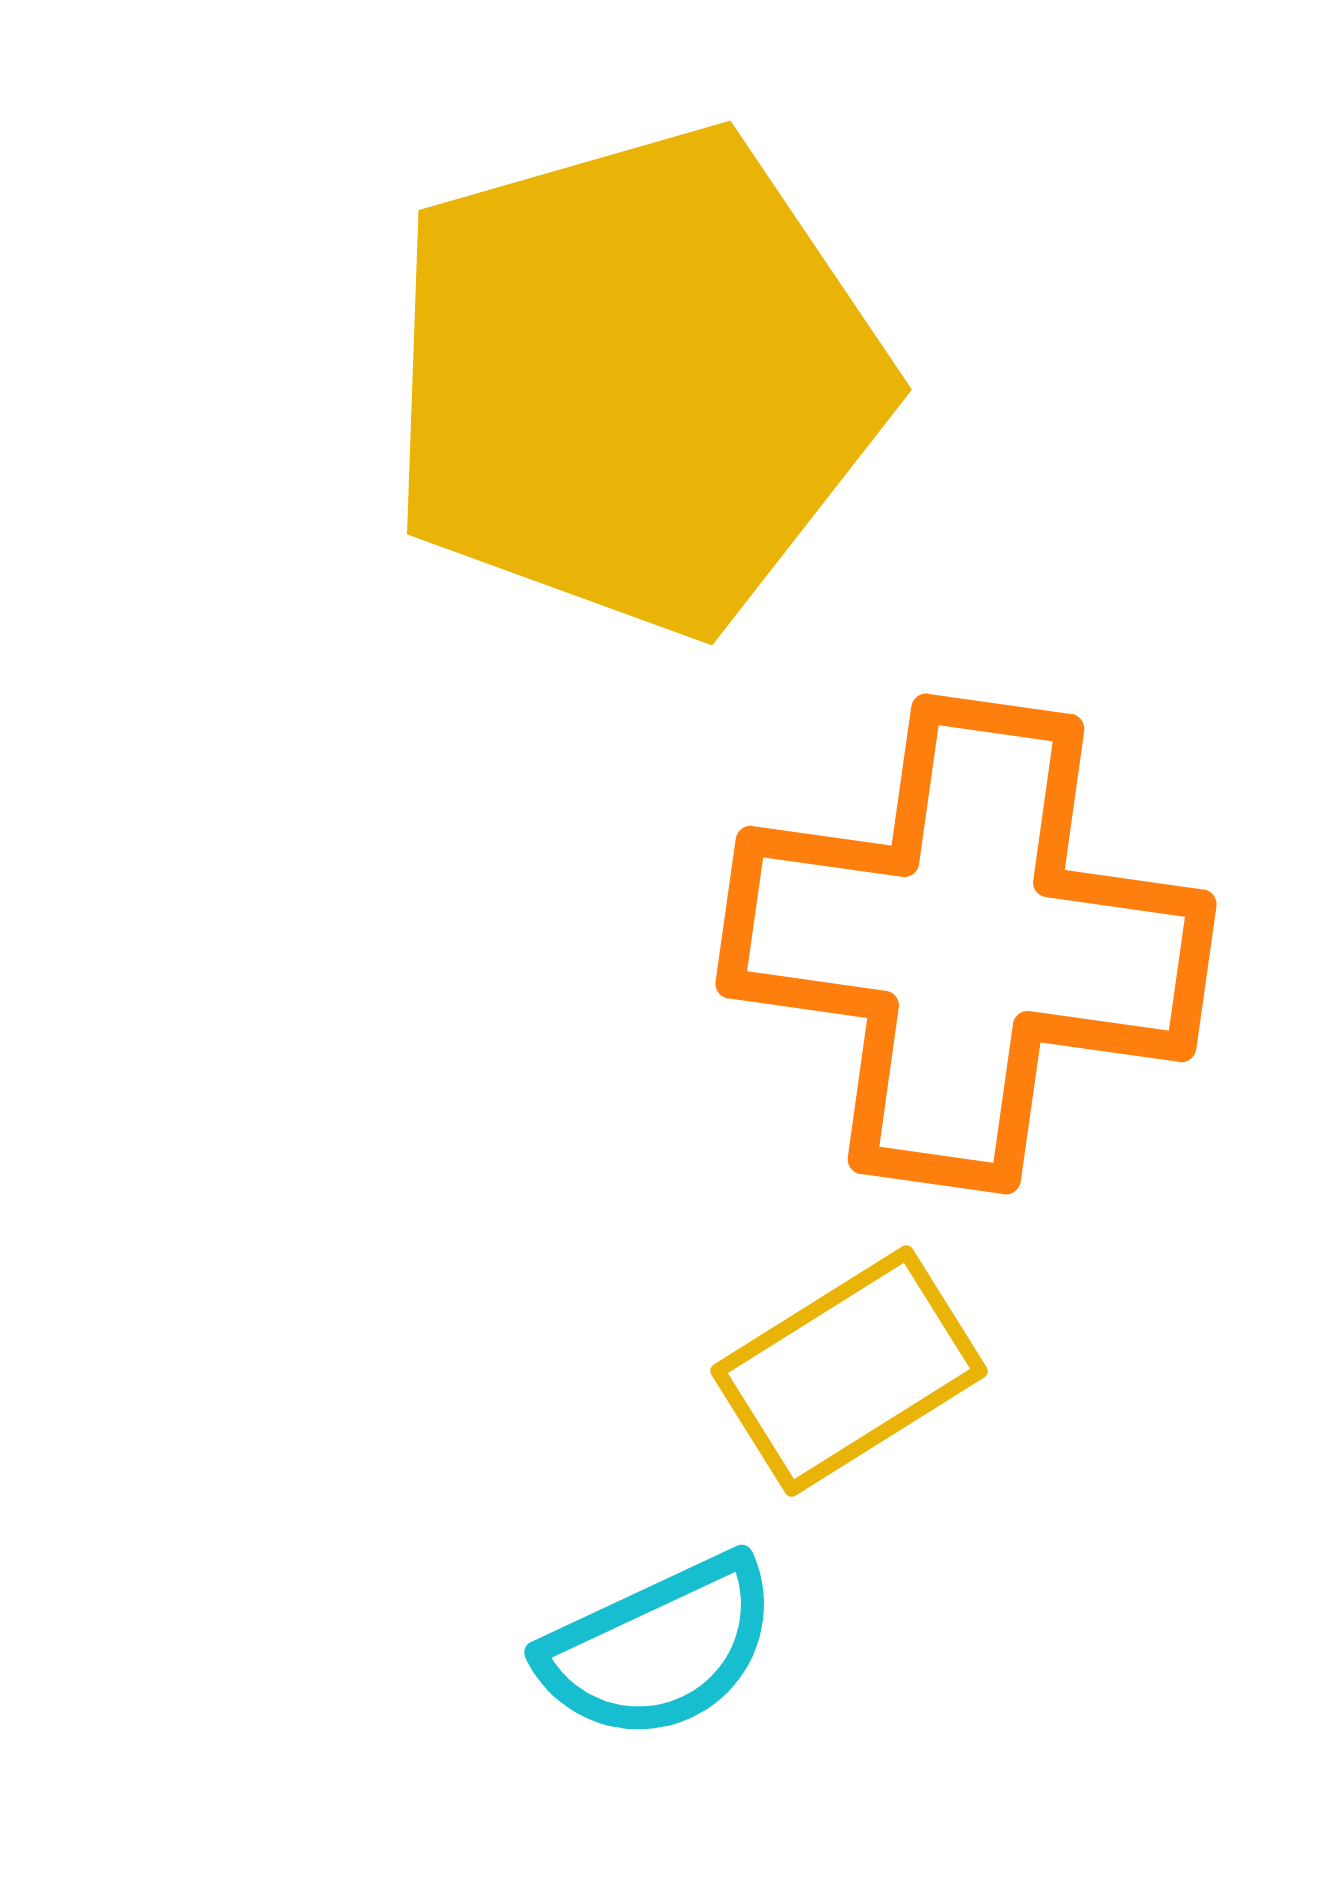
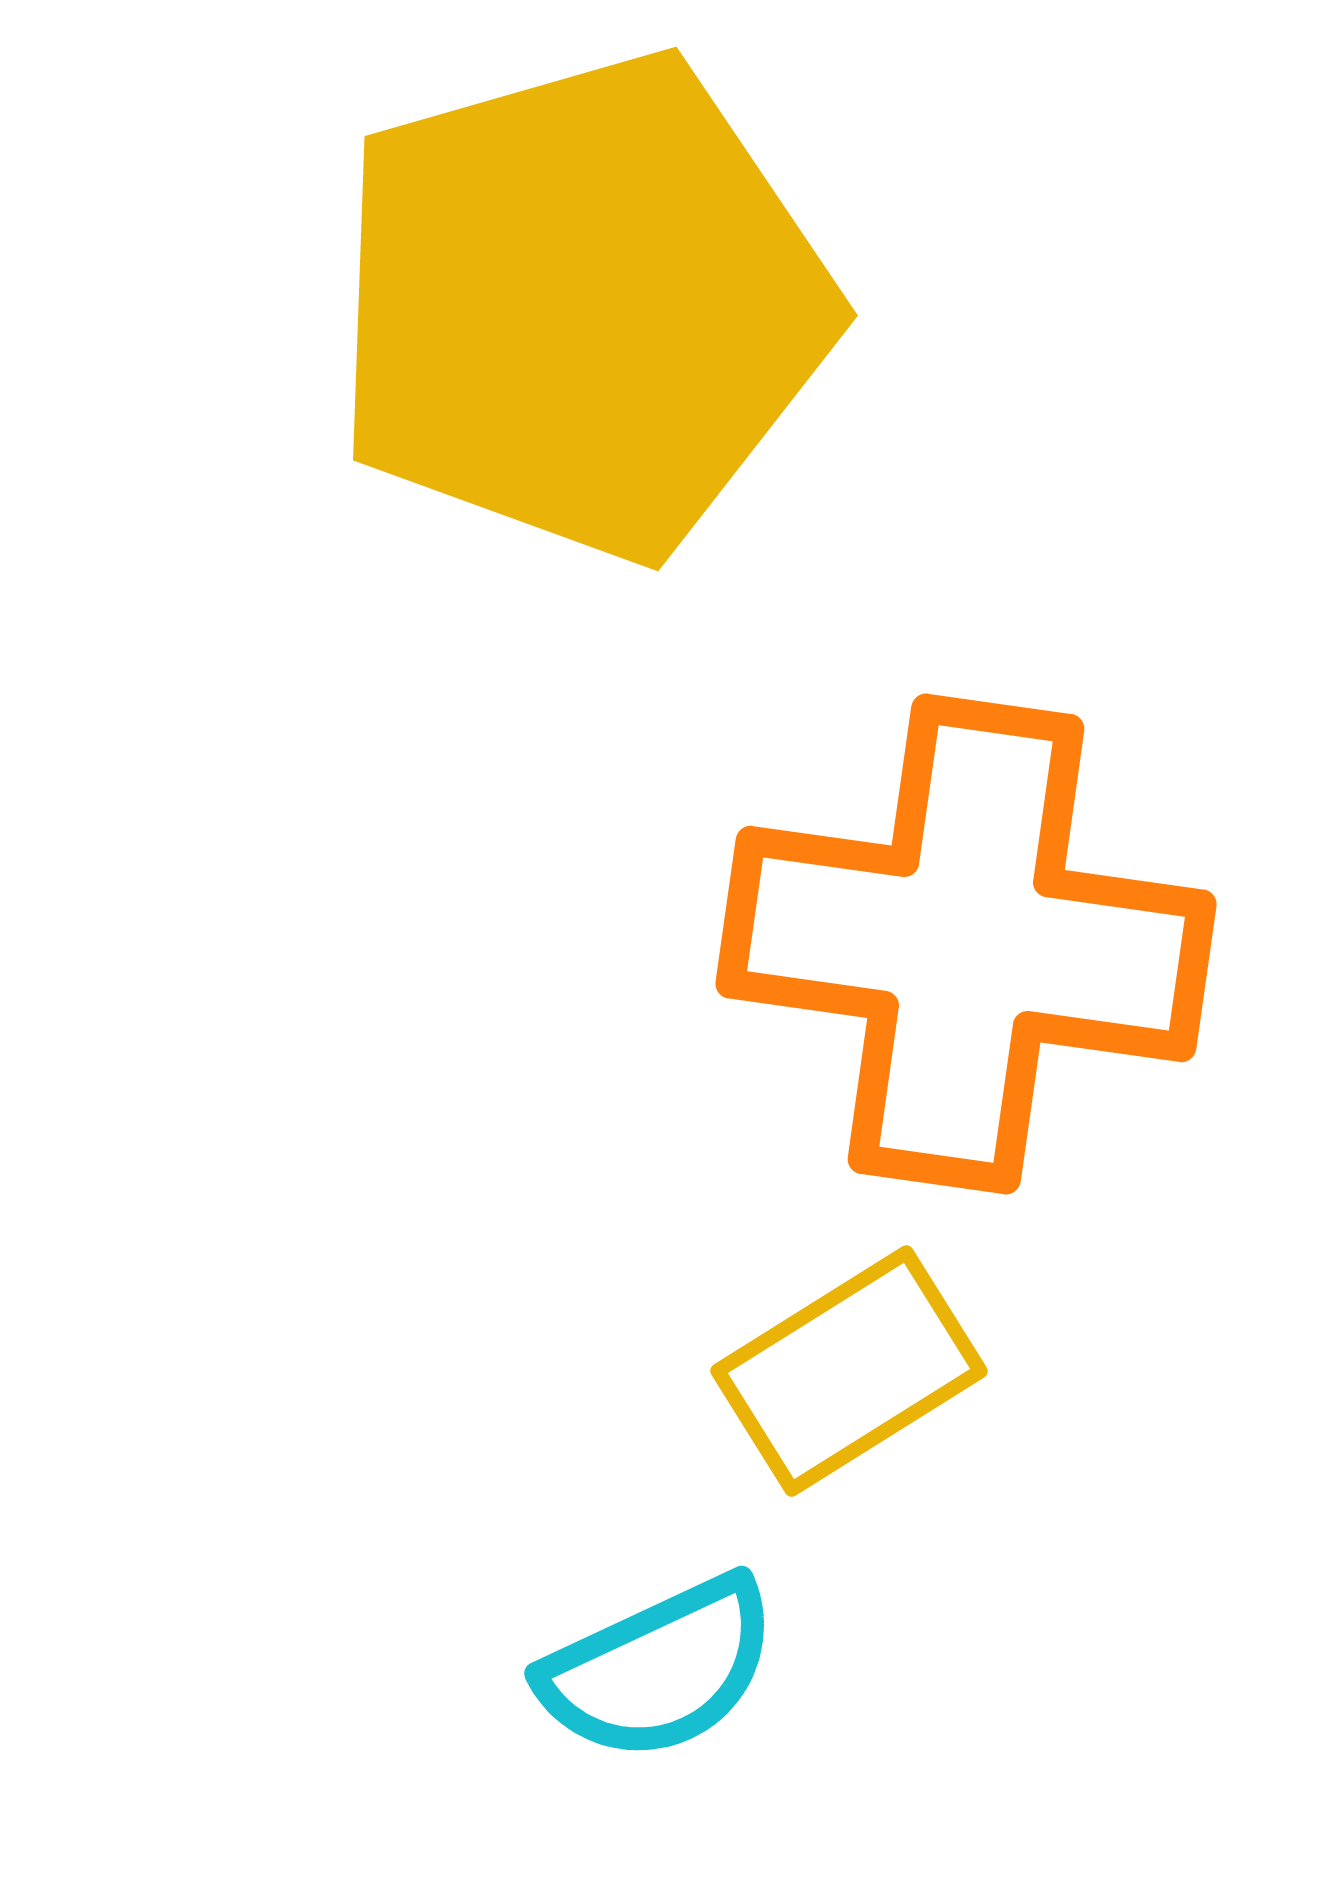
yellow pentagon: moved 54 px left, 74 px up
cyan semicircle: moved 21 px down
